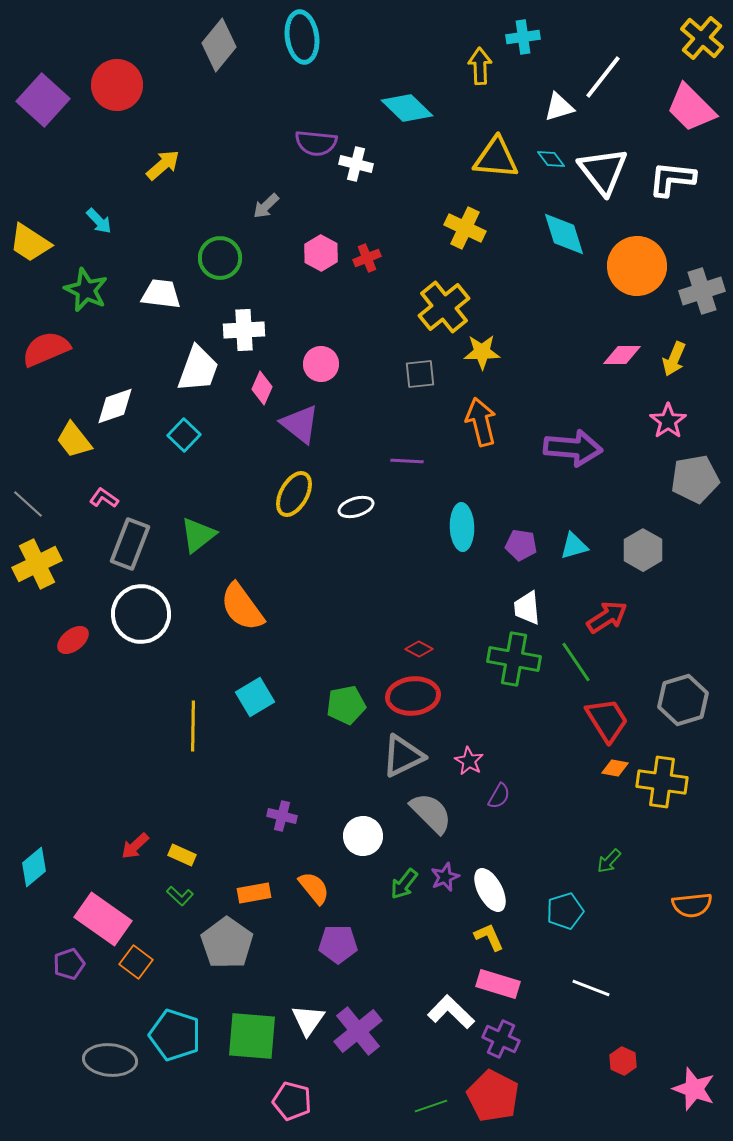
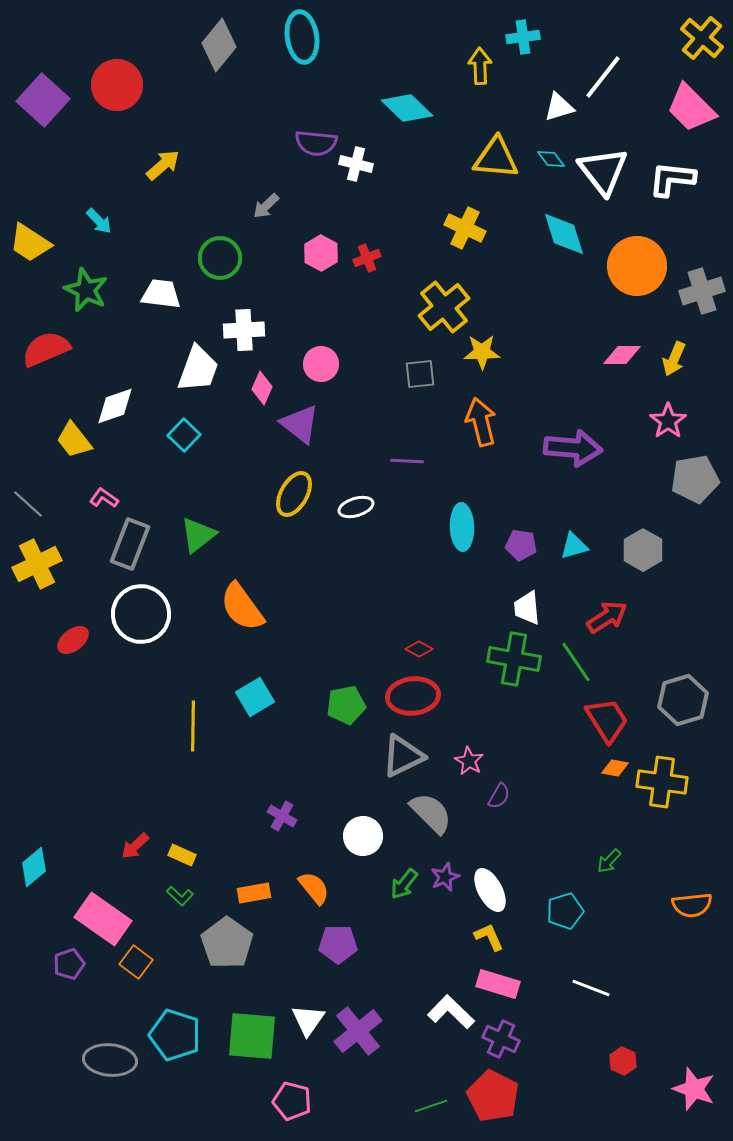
purple cross at (282, 816): rotated 16 degrees clockwise
